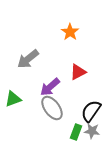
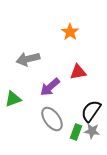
gray arrow: rotated 25 degrees clockwise
red triangle: rotated 18 degrees clockwise
gray ellipse: moved 11 px down
